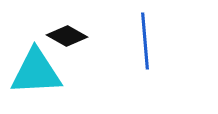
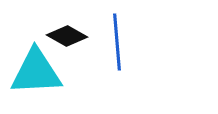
blue line: moved 28 px left, 1 px down
